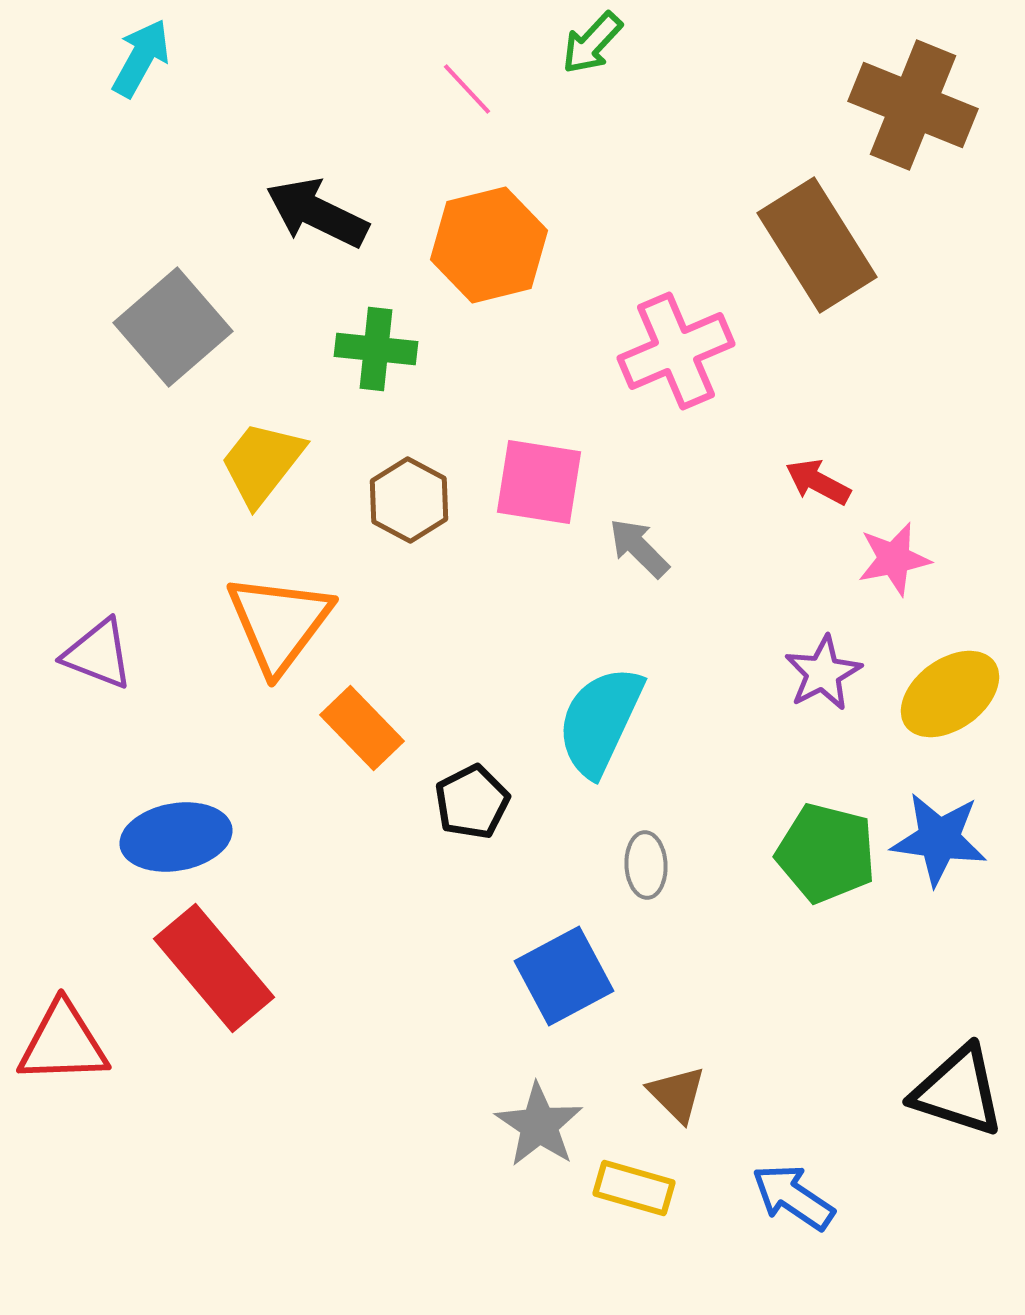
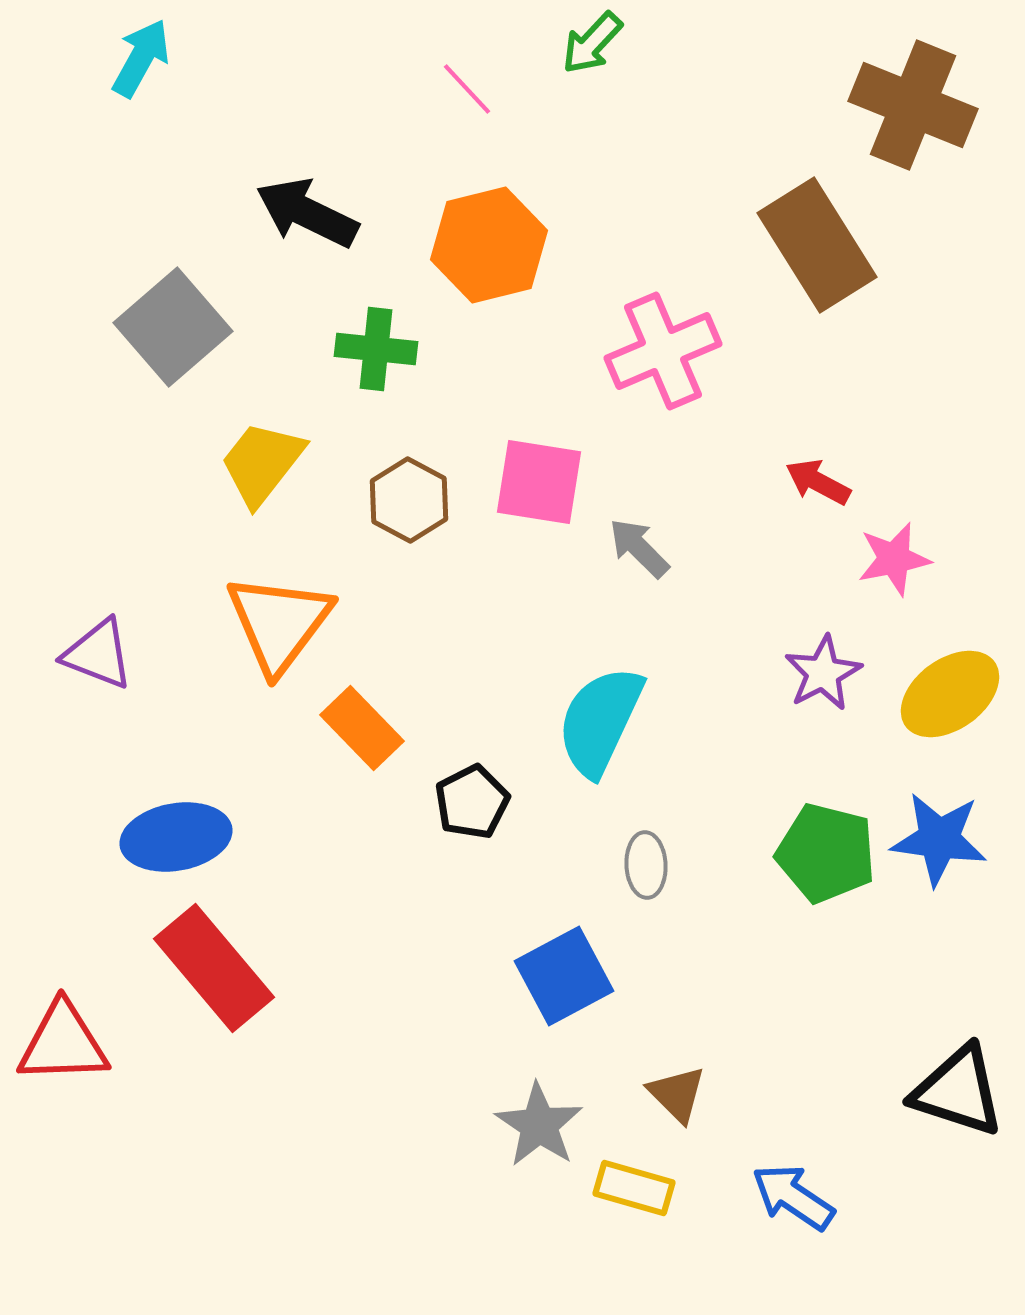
black arrow: moved 10 px left
pink cross: moved 13 px left
